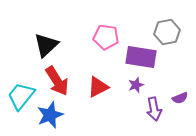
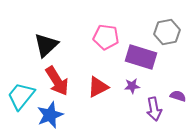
purple rectangle: rotated 8 degrees clockwise
purple star: moved 4 px left, 1 px down; rotated 14 degrees clockwise
purple semicircle: moved 2 px left, 2 px up; rotated 140 degrees counterclockwise
